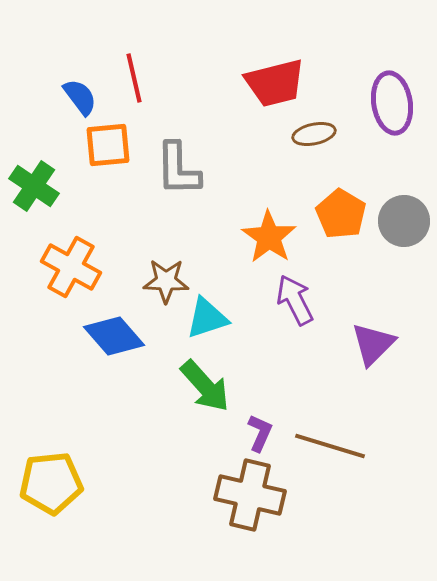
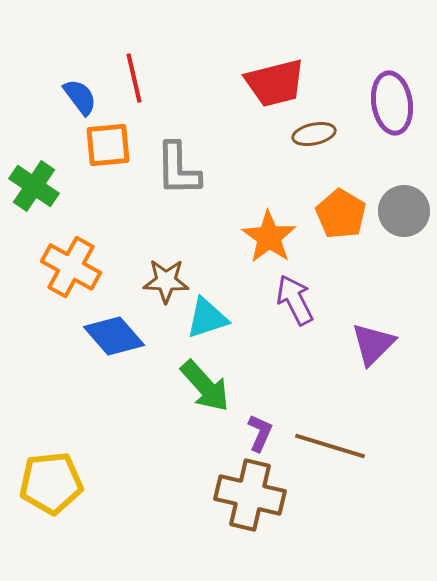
gray circle: moved 10 px up
